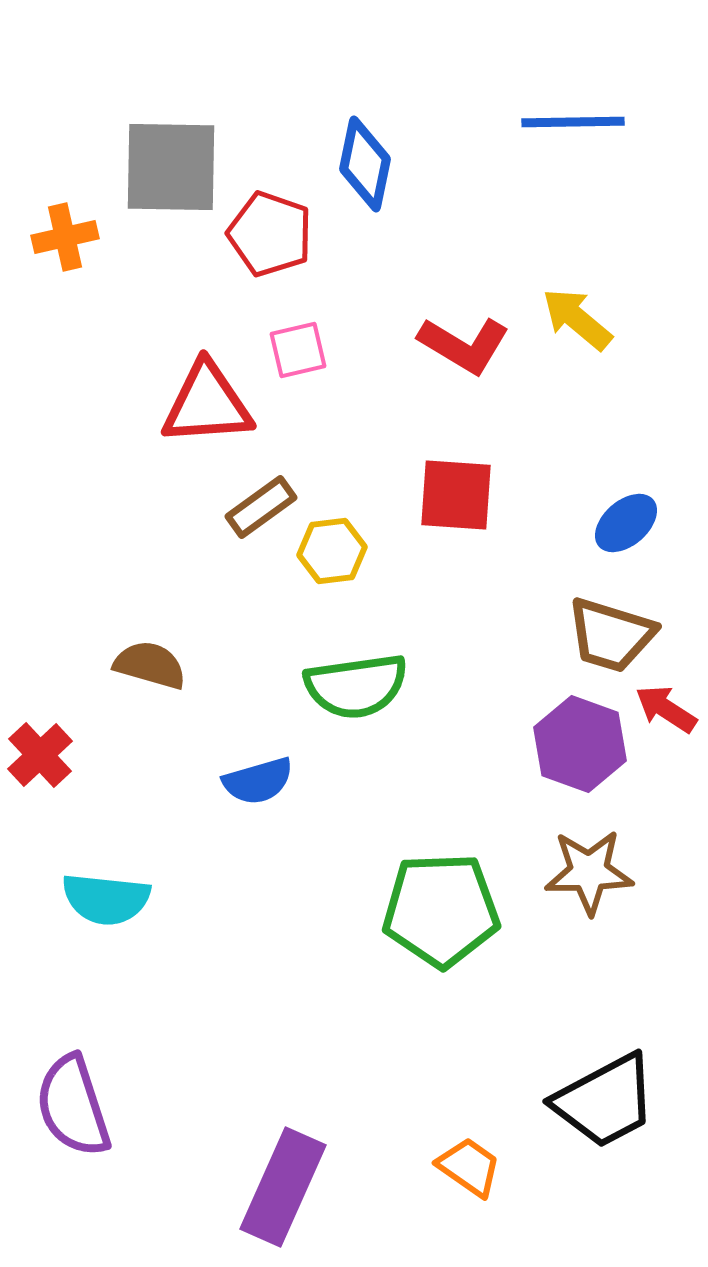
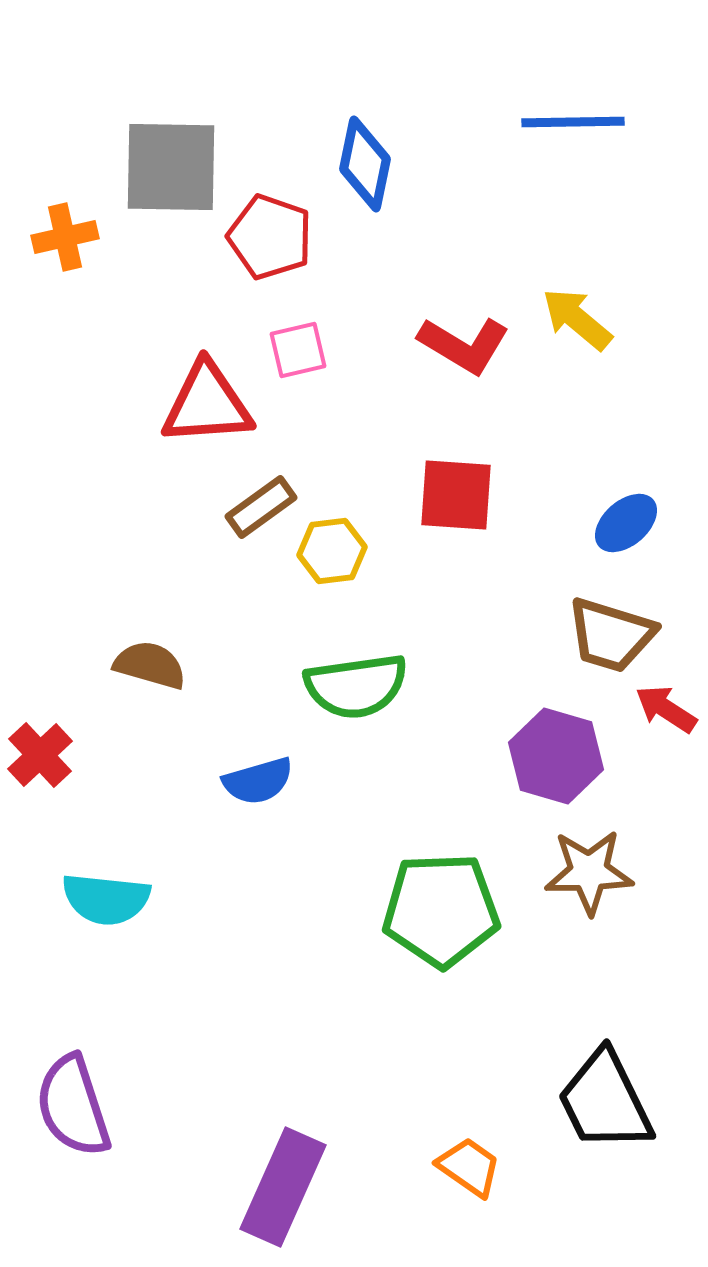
red pentagon: moved 3 px down
purple hexagon: moved 24 px left, 12 px down; rotated 4 degrees counterclockwise
black trapezoid: rotated 92 degrees clockwise
